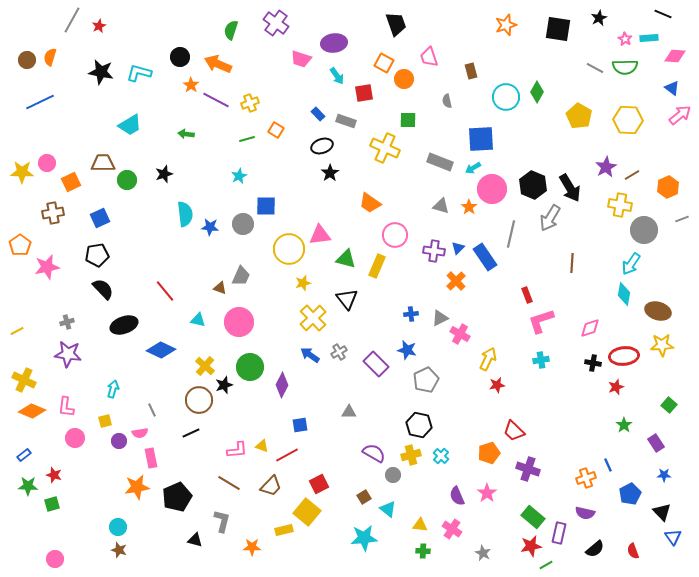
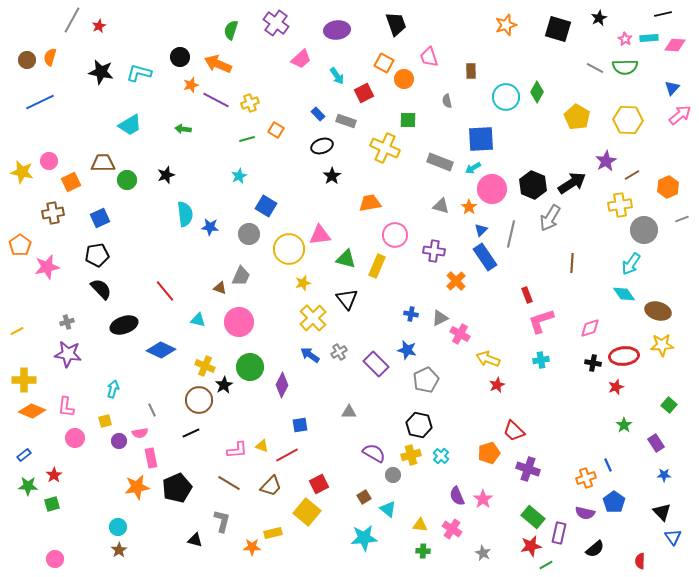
black line at (663, 14): rotated 36 degrees counterclockwise
black square at (558, 29): rotated 8 degrees clockwise
purple ellipse at (334, 43): moved 3 px right, 13 px up
pink diamond at (675, 56): moved 11 px up
pink trapezoid at (301, 59): rotated 60 degrees counterclockwise
brown rectangle at (471, 71): rotated 14 degrees clockwise
orange star at (191, 85): rotated 21 degrees clockwise
blue triangle at (672, 88): rotated 35 degrees clockwise
red square at (364, 93): rotated 18 degrees counterclockwise
yellow pentagon at (579, 116): moved 2 px left, 1 px down
green arrow at (186, 134): moved 3 px left, 5 px up
pink circle at (47, 163): moved 2 px right, 2 px up
purple star at (606, 167): moved 6 px up
yellow star at (22, 172): rotated 10 degrees clockwise
black star at (330, 173): moved 2 px right, 3 px down
black star at (164, 174): moved 2 px right, 1 px down
black arrow at (570, 188): moved 2 px right, 5 px up; rotated 92 degrees counterclockwise
orange trapezoid at (370, 203): rotated 135 degrees clockwise
yellow cross at (620, 205): rotated 20 degrees counterclockwise
blue square at (266, 206): rotated 30 degrees clockwise
gray circle at (243, 224): moved 6 px right, 10 px down
blue triangle at (458, 248): moved 23 px right, 18 px up
black semicircle at (103, 289): moved 2 px left
cyan diamond at (624, 294): rotated 45 degrees counterclockwise
blue cross at (411, 314): rotated 16 degrees clockwise
yellow arrow at (488, 359): rotated 95 degrees counterclockwise
yellow cross at (205, 366): rotated 18 degrees counterclockwise
yellow cross at (24, 380): rotated 25 degrees counterclockwise
black star at (224, 385): rotated 12 degrees counterclockwise
red star at (497, 385): rotated 14 degrees counterclockwise
red star at (54, 475): rotated 21 degrees clockwise
pink star at (487, 493): moved 4 px left, 6 px down
blue pentagon at (630, 494): moved 16 px left, 8 px down; rotated 10 degrees counterclockwise
black pentagon at (177, 497): moved 9 px up
yellow rectangle at (284, 530): moved 11 px left, 3 px down
brown star at (119, 550): rotated 21 degrees clockwise
red semicircle at (633, 551): moved 7 px right, 10 px down; rotated 21 degrees clockwise
